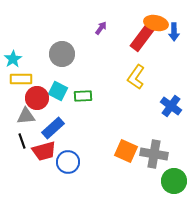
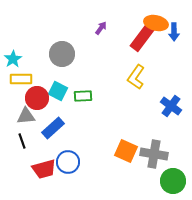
red trapezoid: moved 18 px down
green circle: moved 1 px left
